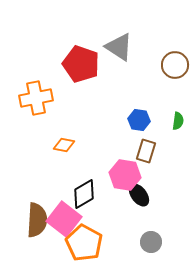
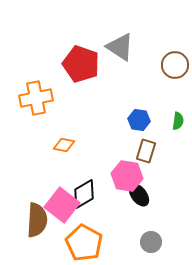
gray triangle: moved 1 px right
pink hexagon: moved 2 px right, 1 px down
pink square: moved 2 px left, 14 px up
